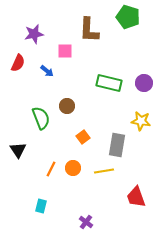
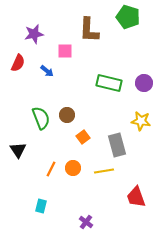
brown circle: moved 9 px down
gray rectangle: rotated 25 degrees counterclockwise
